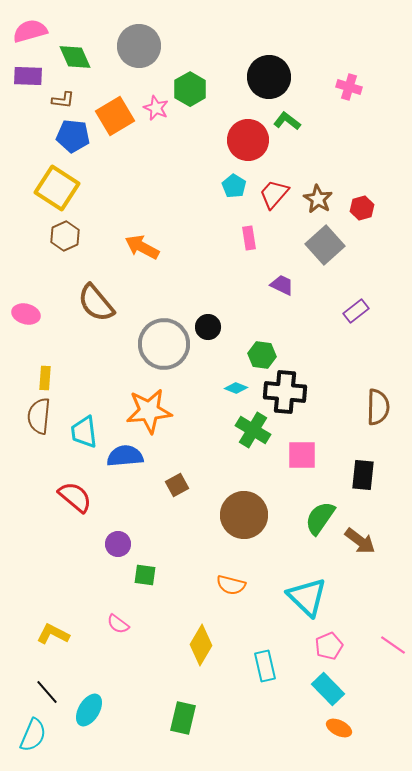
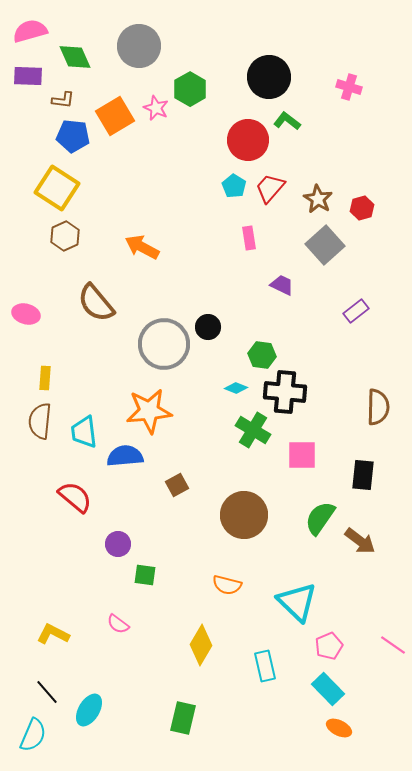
red trapezoid at (274, 194): moved 4 px left, 6 px up
brown semicircle at (39, 416): moved 1 px right, 5 px down
orange semicircle at (231, 585): moved 4 px left
cyan triangle at (307, 597): moved 10 px left, 5 px down
